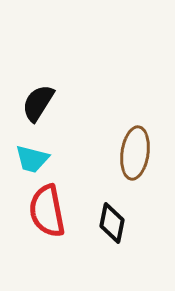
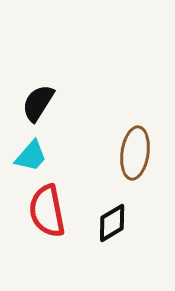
cyan trapezoid: moved 1 px left, 3 px up; rotated 63 degrees counterclockwise
black diamond: rotated 48 degrees clockwise
